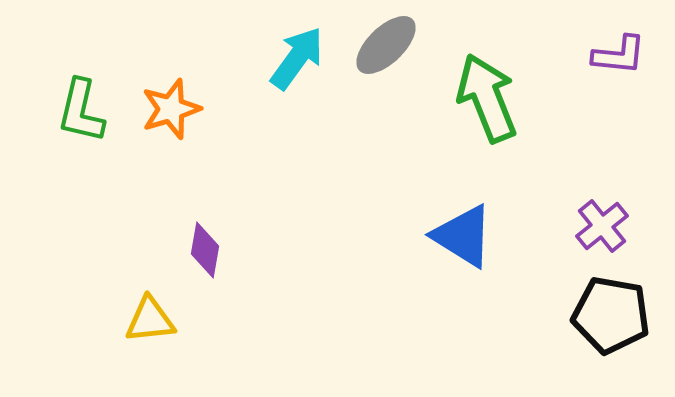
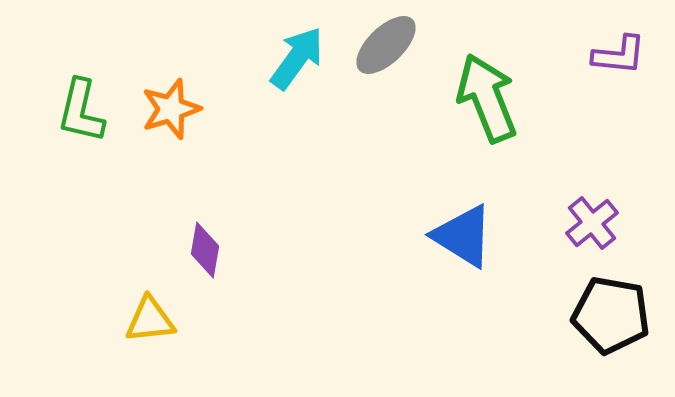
purple cross: moved 10 px left, 3 px up
